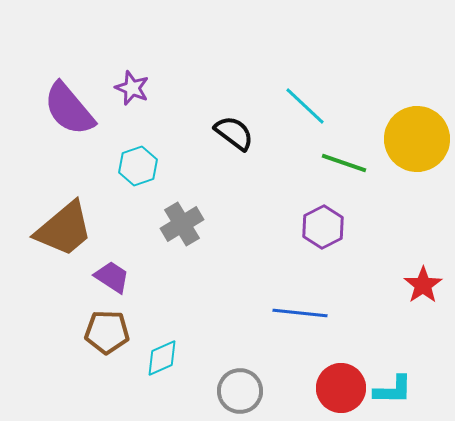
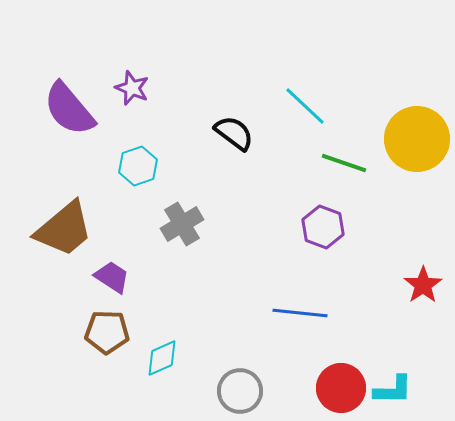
purple hexagon: rotated 12 degrees counterclockwise
